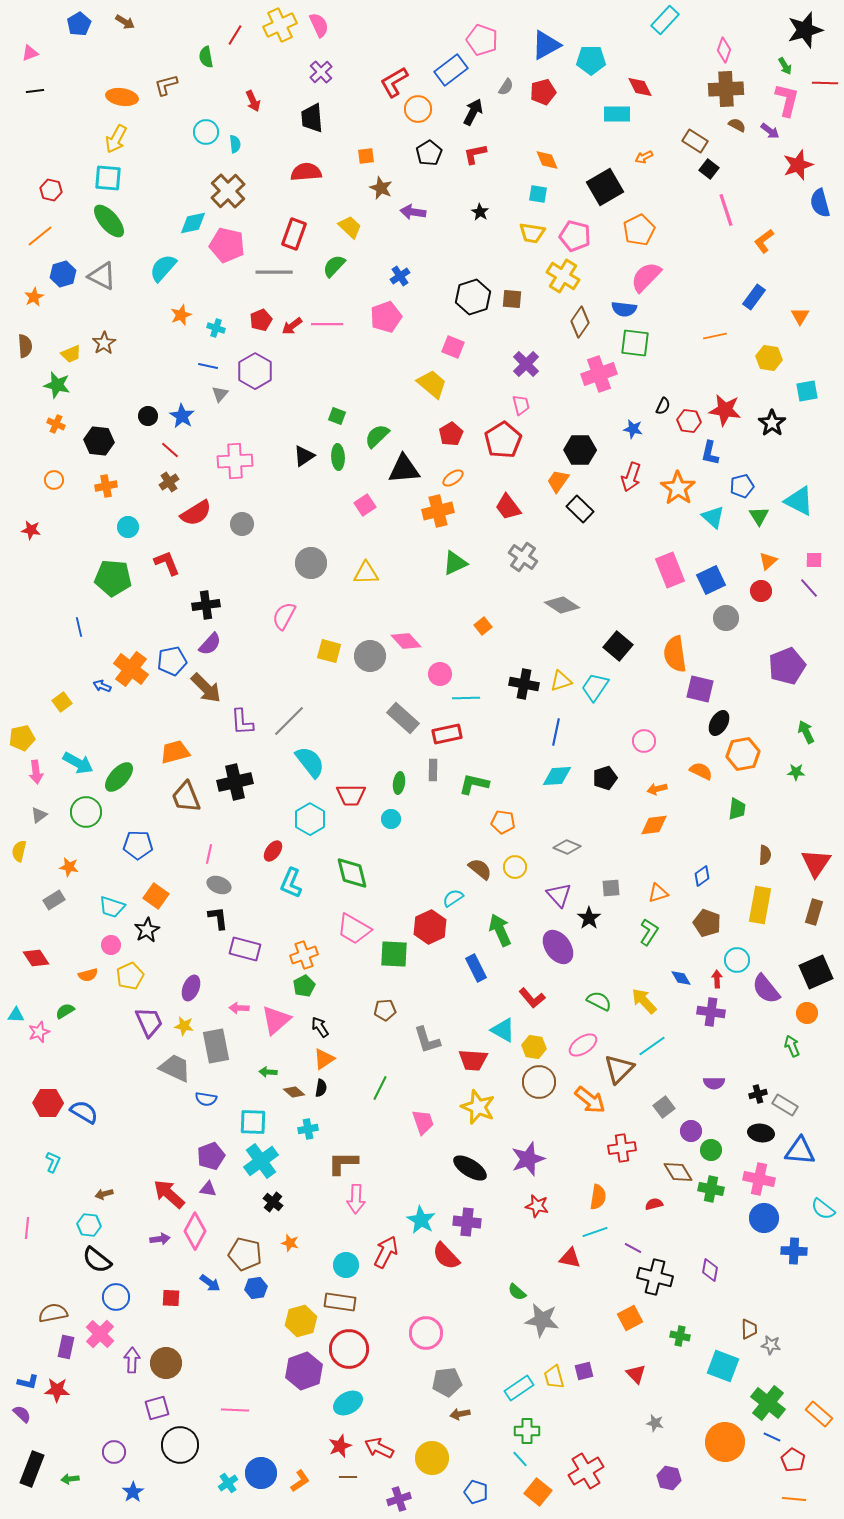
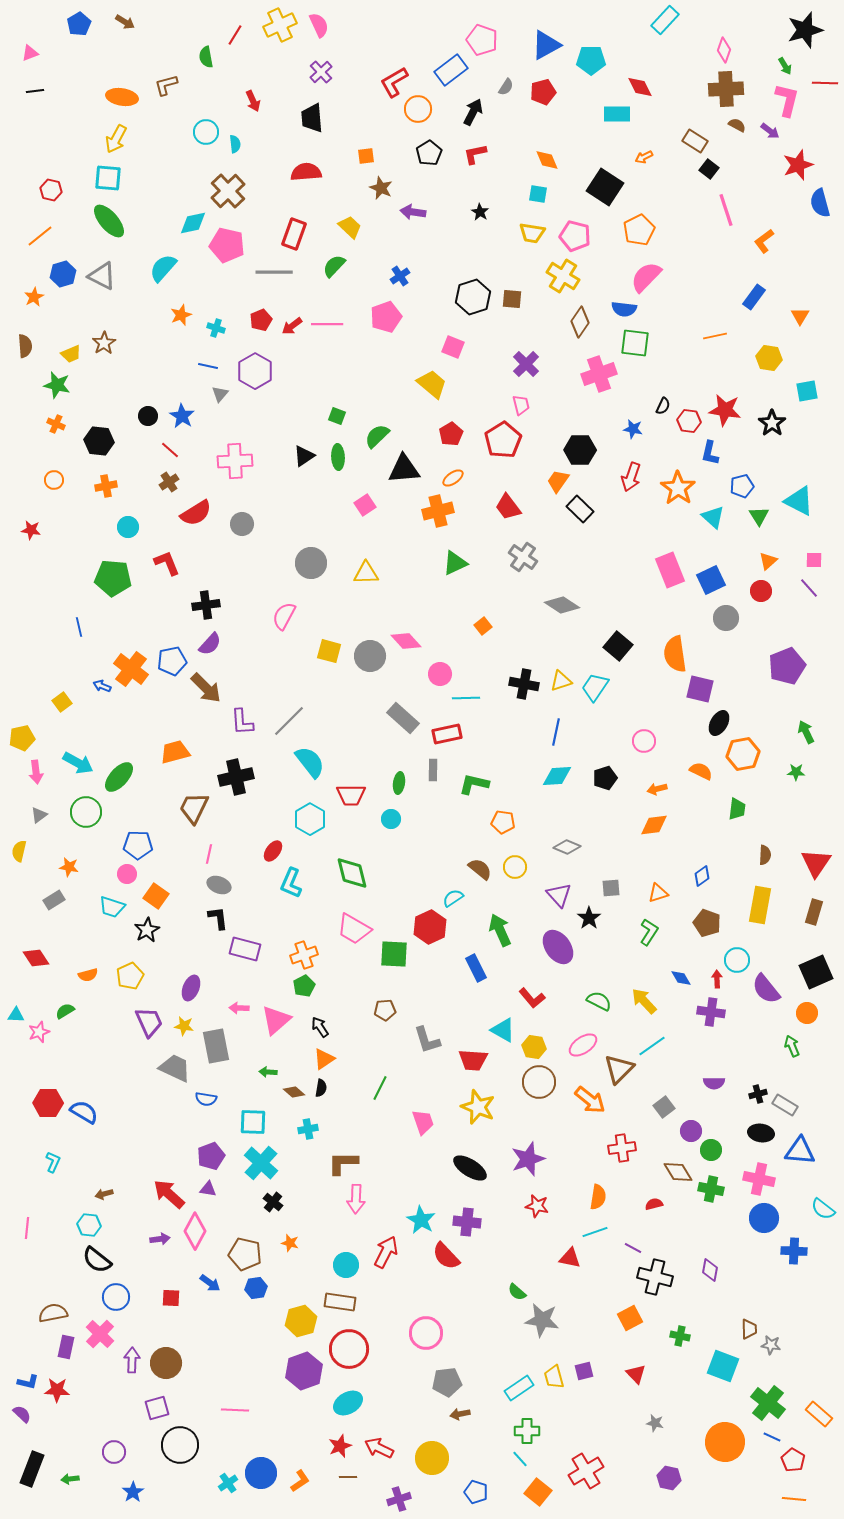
black square at (605, 187): rotated 27 degrees counterclockwise
black cross at (235, 782): moved 1 px right, 5 px up
brown trapezoid at (186, 797): moved 8 px right, 11 px down; rotated 48 degrees clockwise
pink circle at (111, 945): moved 16 px right, 71 px up
cyan cross at (261, 1161): moved 2 px down; rotated 12 degrees counterclockwise
